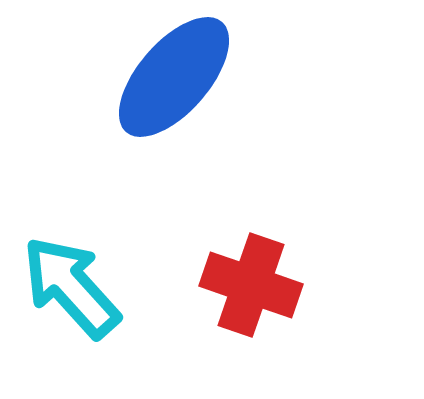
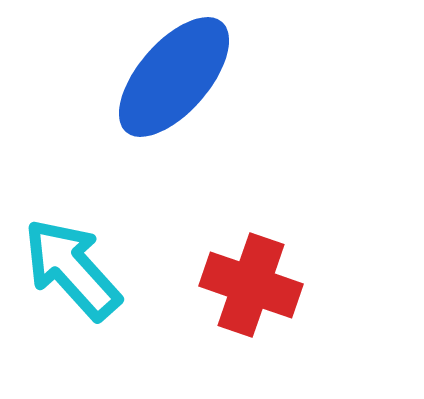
cyan arrow: moved 1 px right, 18 px up
